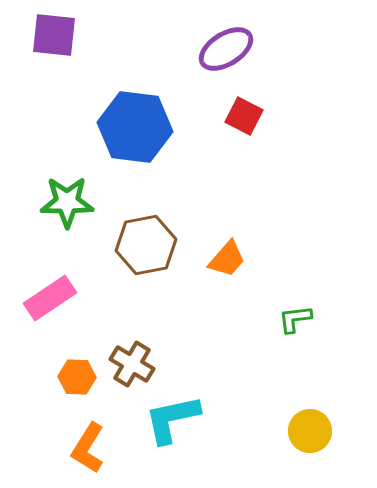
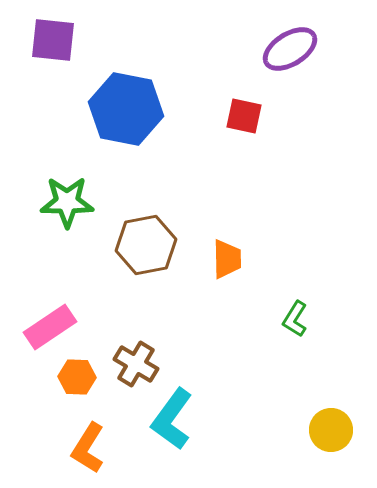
purple square: moved 1 px left, 5 px down
purple ellipse: moved 64 px right
red square: rotated 15 degrees counterclockwise
blue hexagon: moved 9 px left, 18 px up; rotated 4 degrees clockwise
orange trapezoid: rotated 42 degrees counterclockwise
pink rectangle: moved 29 px down
green L-shape: rotated 51 degrees counterclockwise
brown cross: moved 4 px right
cyan L-shape: rotated 42 degrees counterclockwise
yellow circle: moved 21 px right, 1 px up
